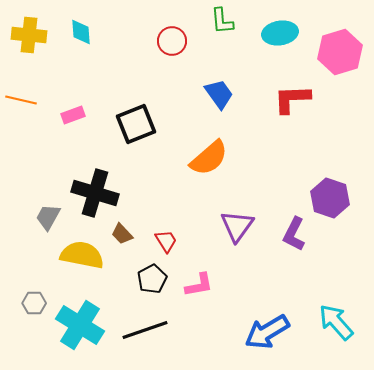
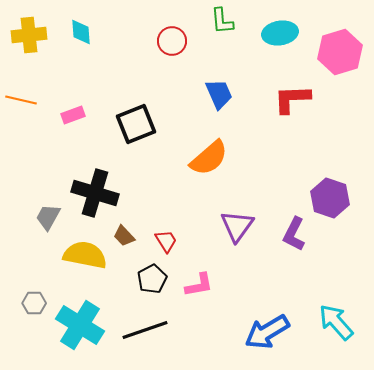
yellow cross: rotated 12 degrees counterclockwise
blue trapezoid: rotated 12 degrees clockwise
brown trapezoid: moved 2 px right, 2 px down
yellow semicircle: moved 3 px right
